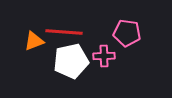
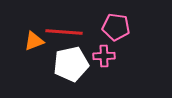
pink pentagon: moved 11 px left, 6 px up
white pentagon: moved 3 px down
